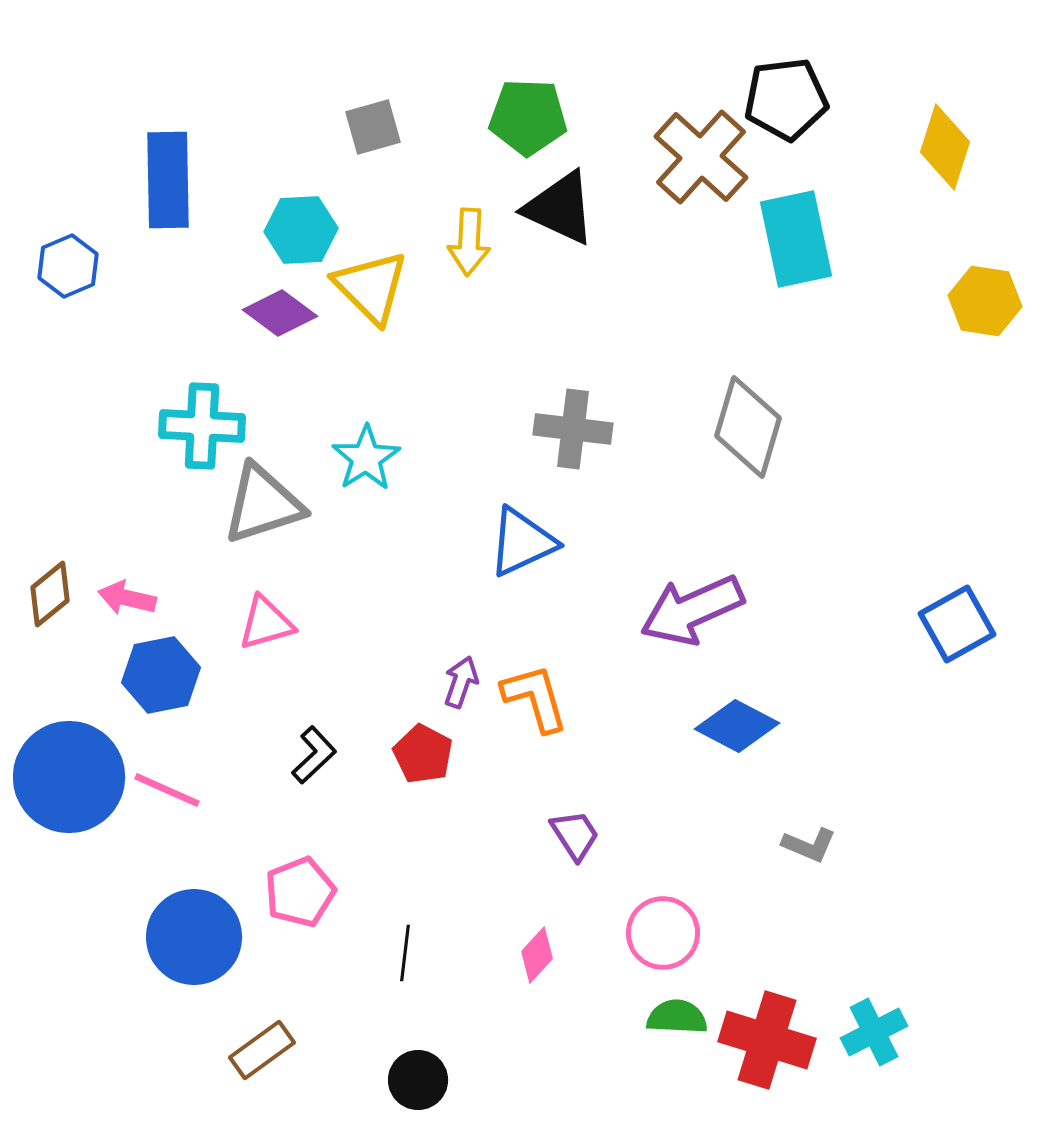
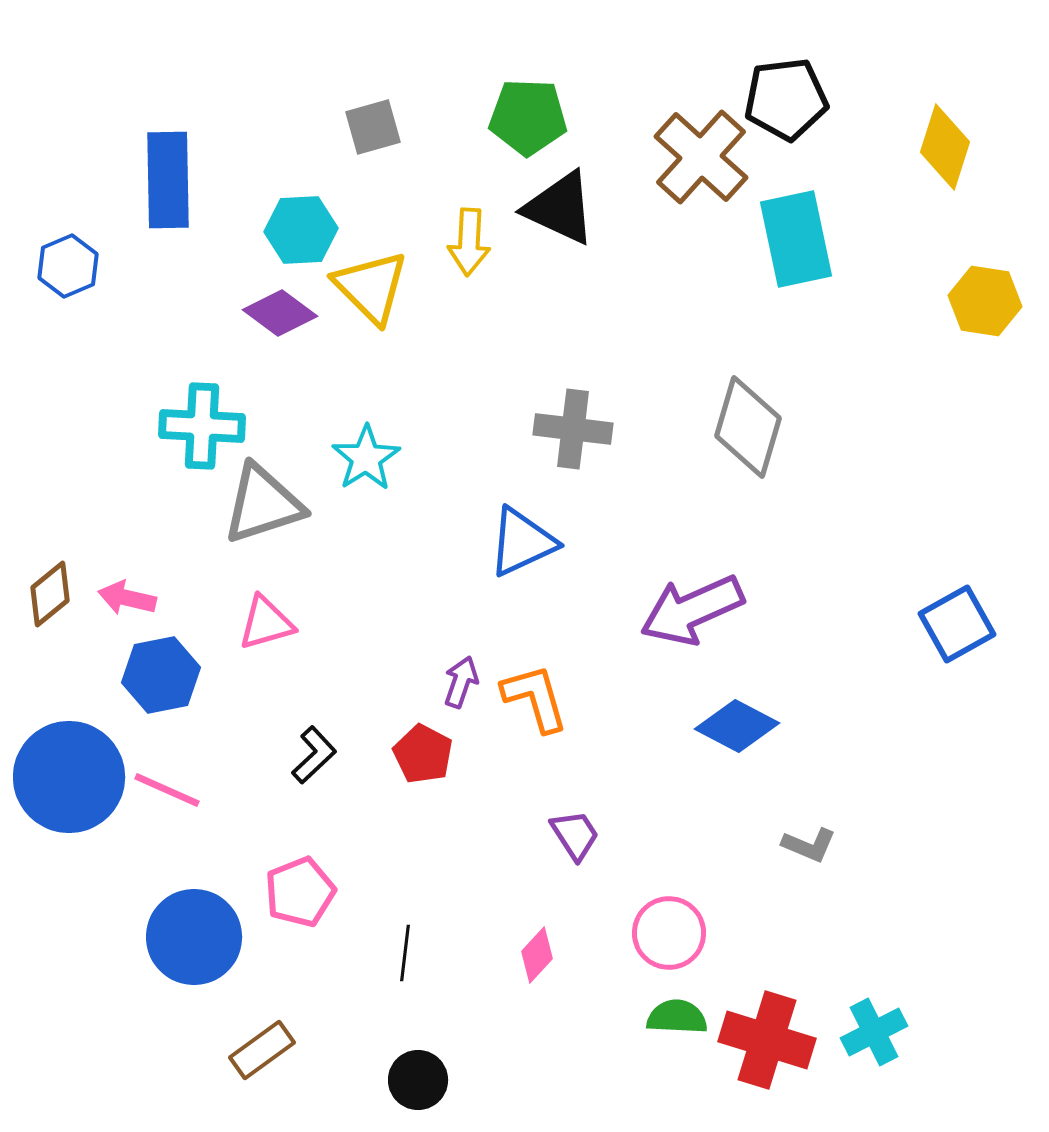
pink circle at (663, 933): moved 6 px right
